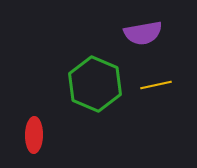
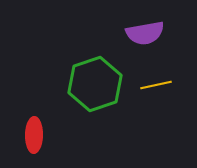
purple semicircle: moved 2 px right
green hexagon: rotated 18 degrees clockwise
